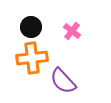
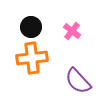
purple semicircle: moved 15 px right
